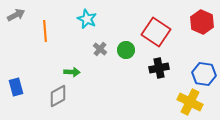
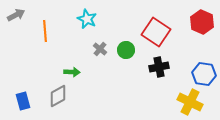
black cross: moved 1 px up
blue rectangle: moved 7 px right, 14 px down
